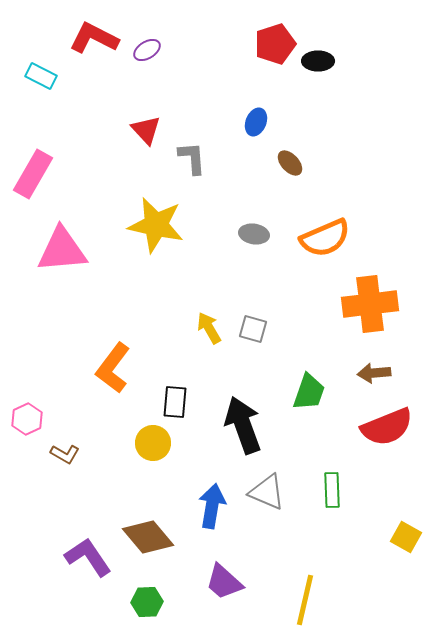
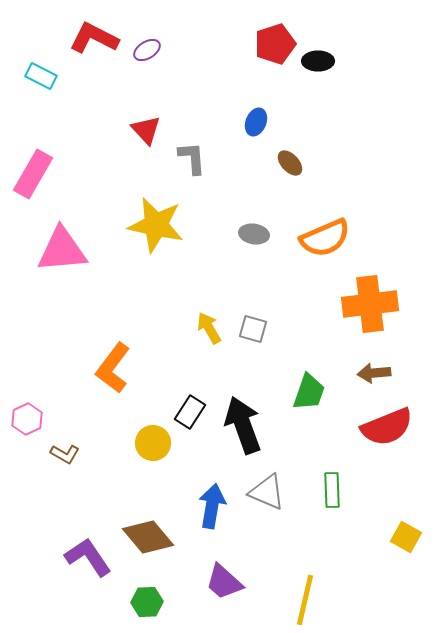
black rectangle: moved 15 px right, 10 px down; rotated 28 degrees clockwise
